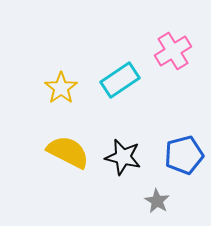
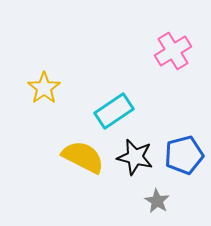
cyan rectangle: moved 6 px left, 31 px down
yellow star: moved 17 px left
yellow semicircle: moved 15 px right, 5 px down
black star: moved 12 px right
